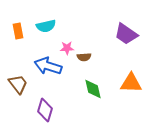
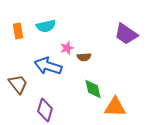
pink star: rotated 16 degrees counterclockwise
orange triangle: moved 16 px left, 24 px down
